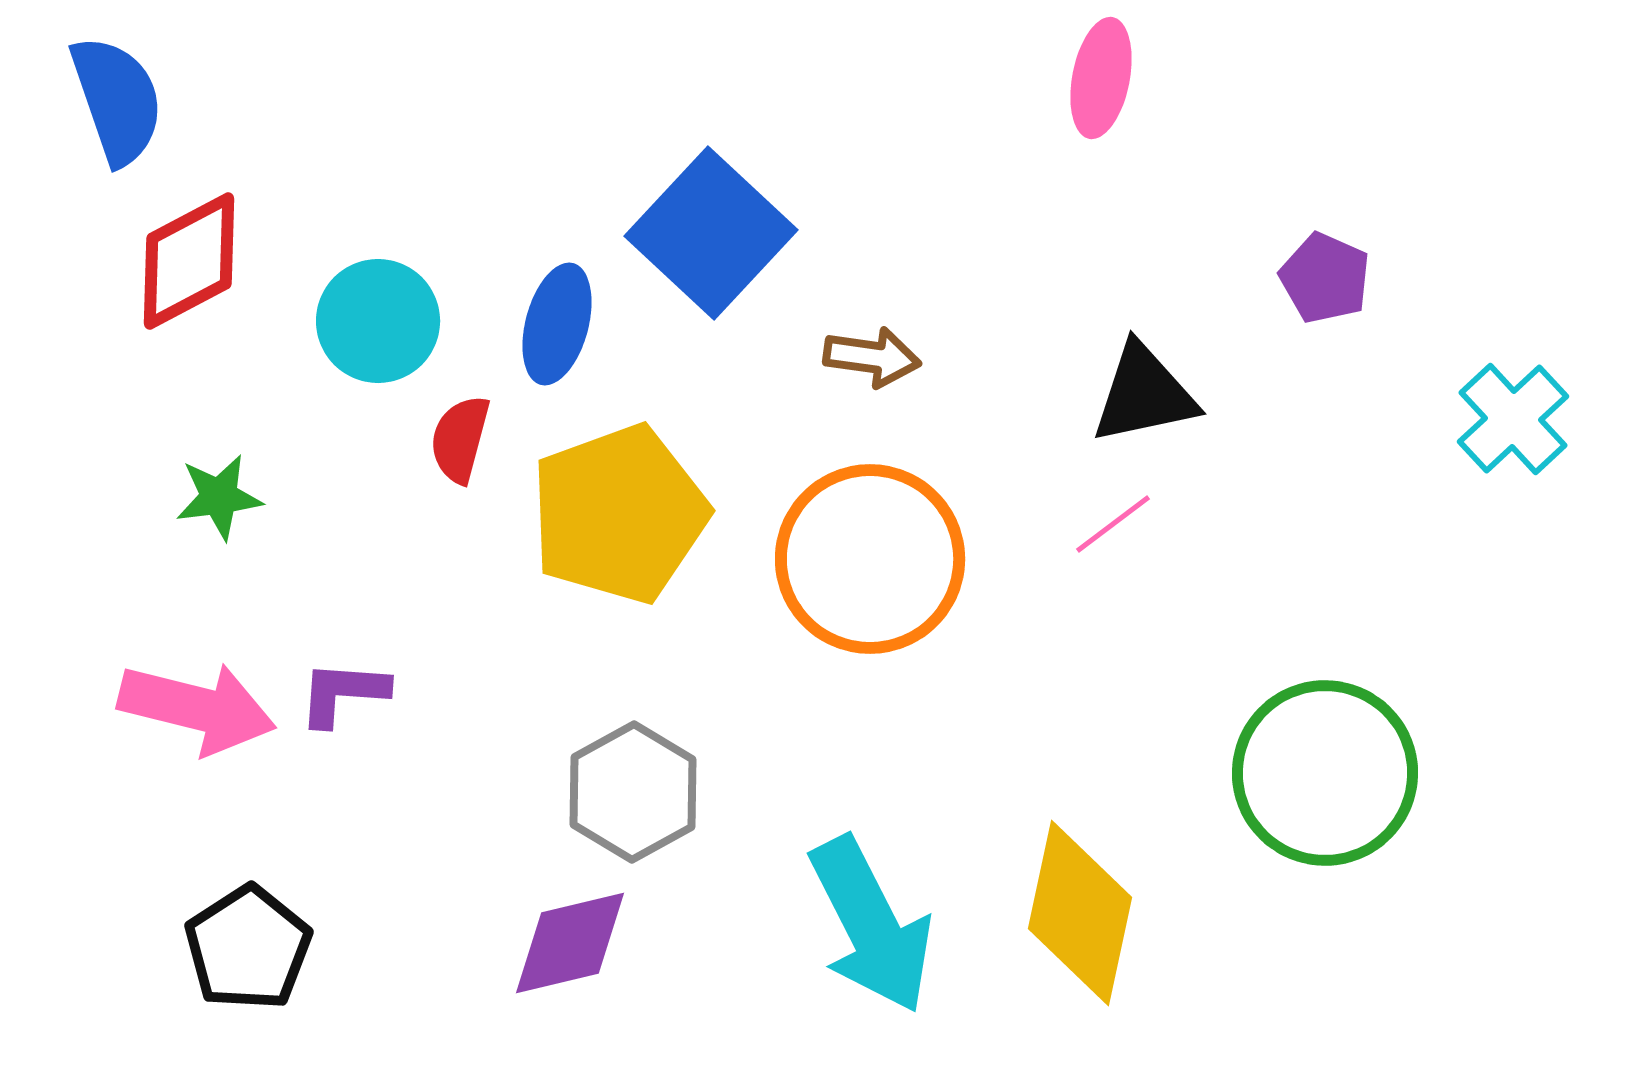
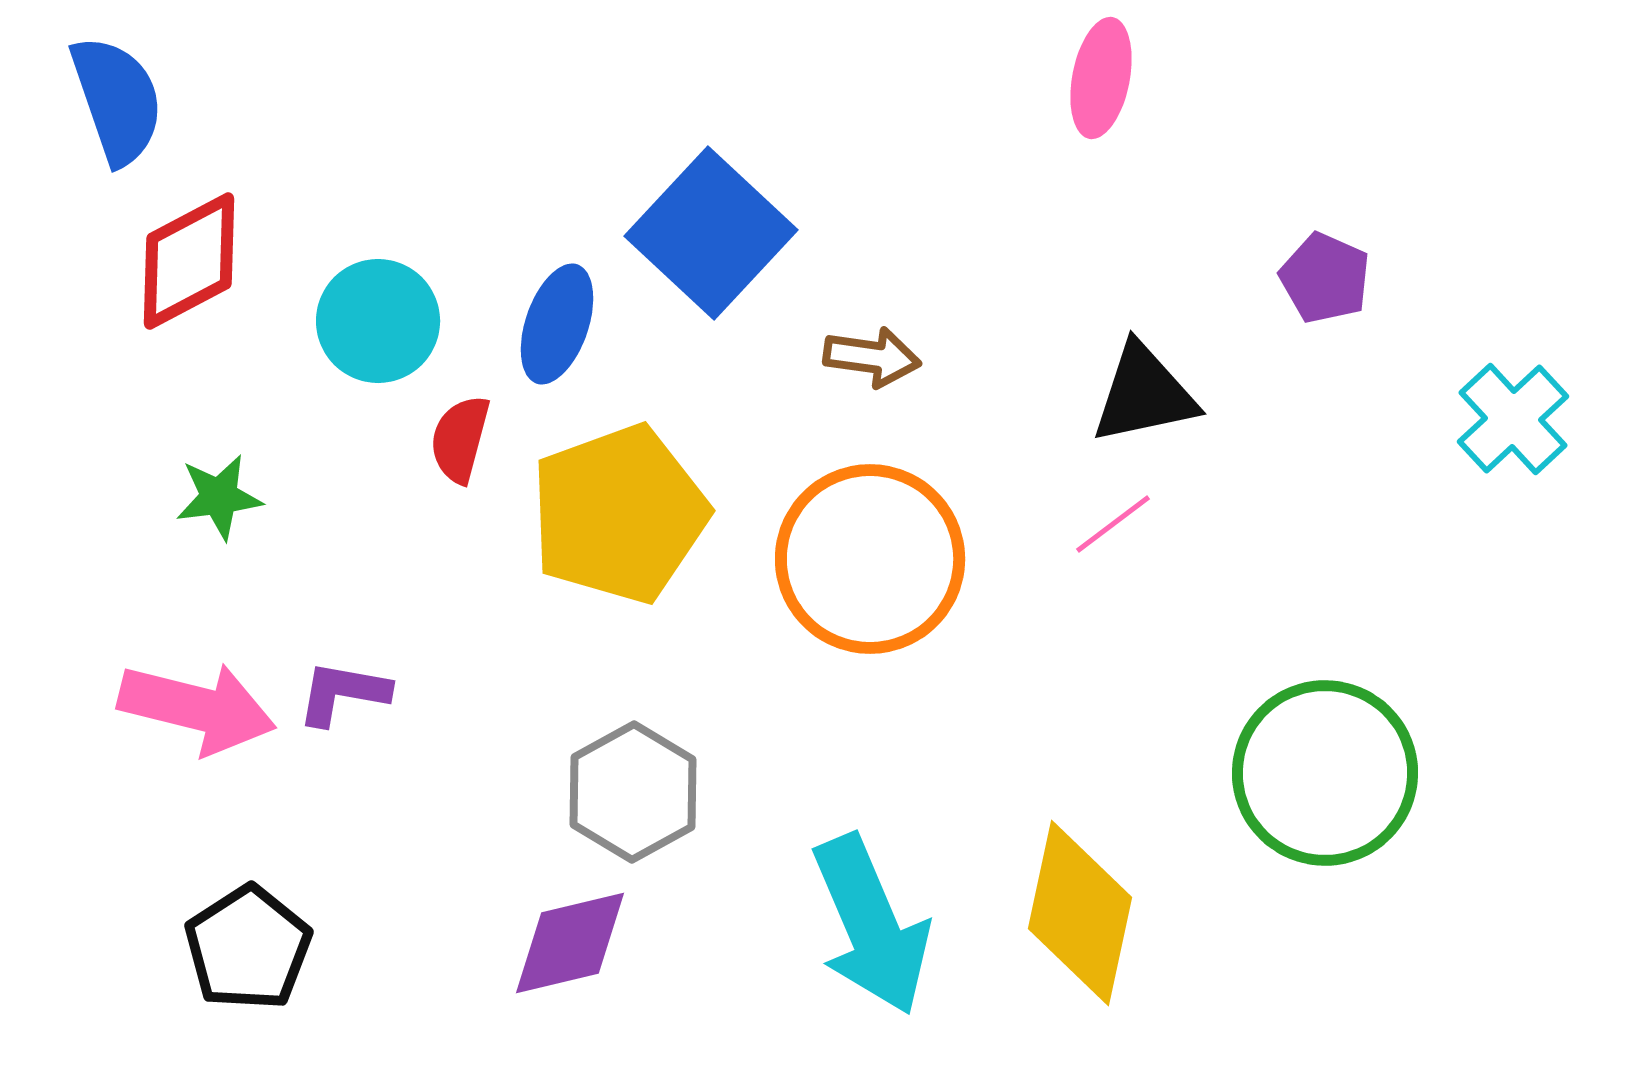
blue ellipse: rotated 4 degrees clockwise
purple L-shape: rotated 6 degrees clockwise
cyan arrow: rotated 4 degrees clockwise
